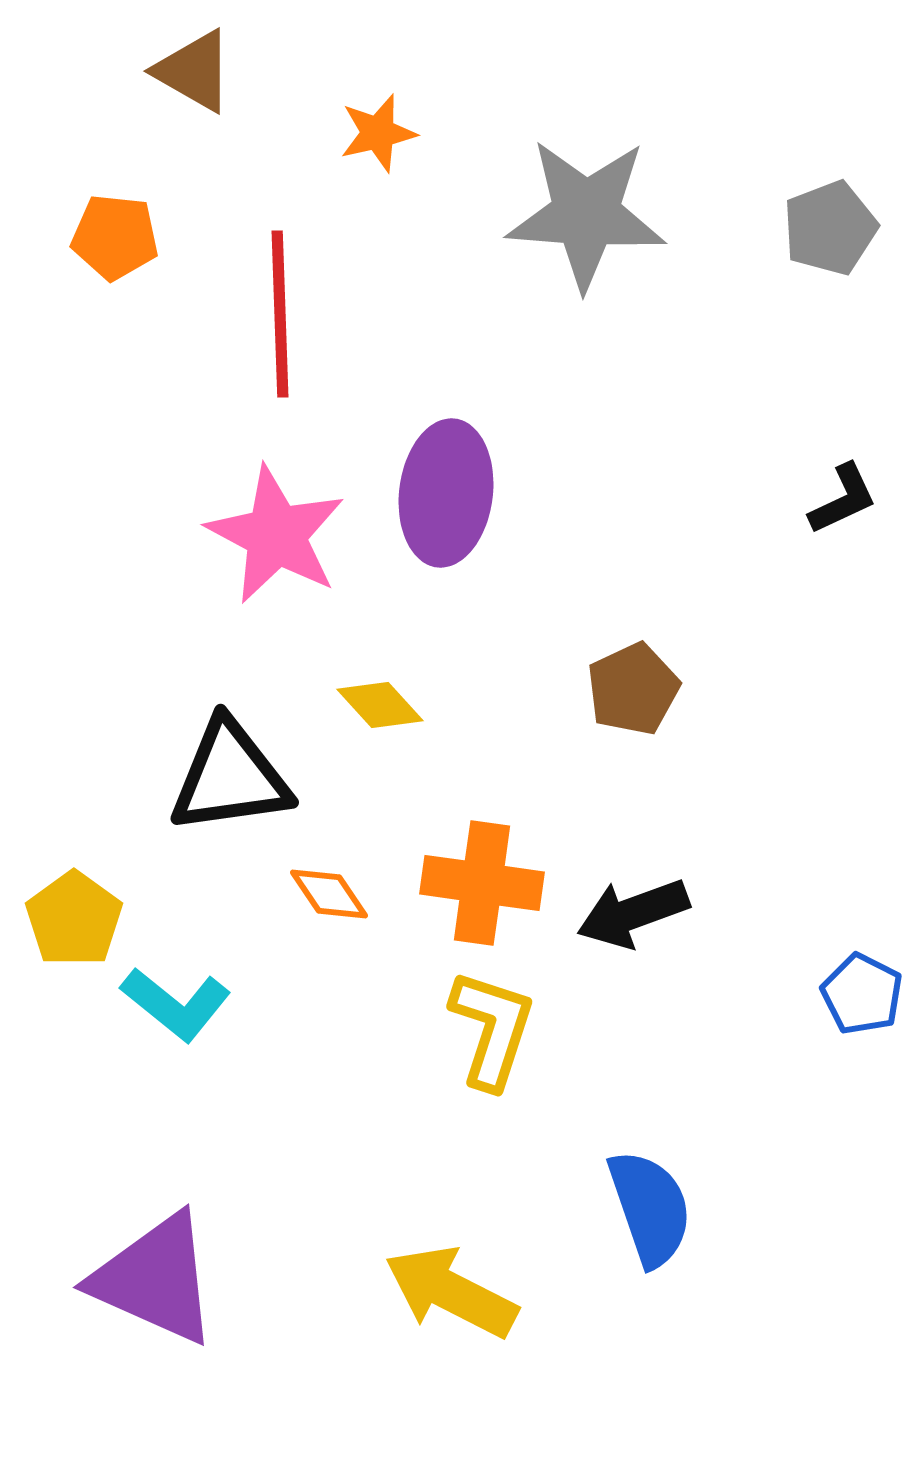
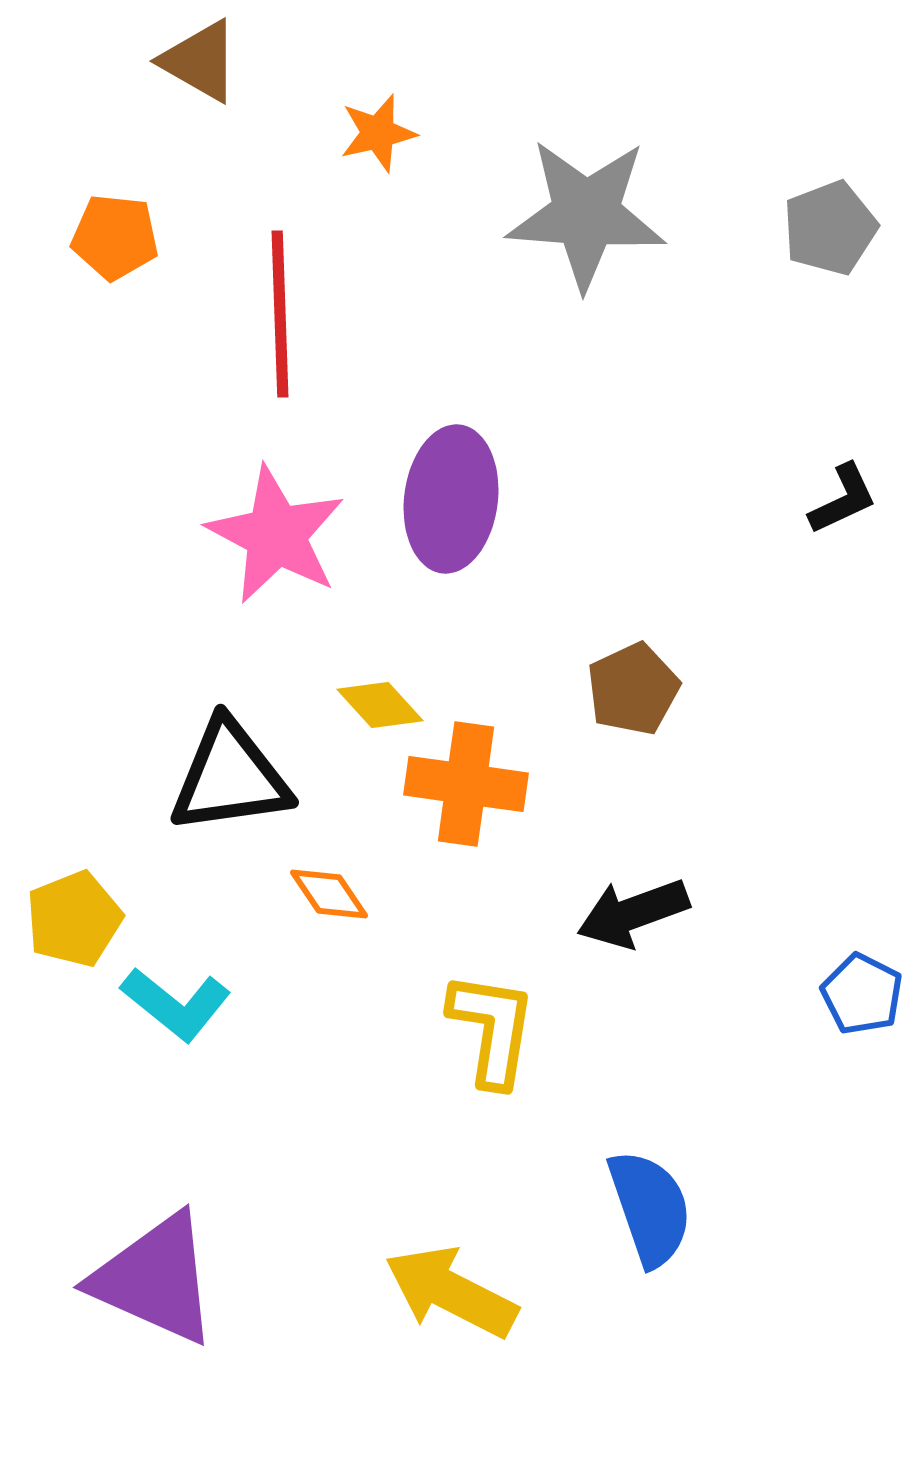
brown triangle: moved 6 px right, 10 px up
purple ellipse: moved 5 px right, 6 px down
orange cross: moved 16 px left, 99 px up
yellow pentagon: rotated 14 degrees clockwise
yellow L-shape: rotated 9 degrees counterclockwise
